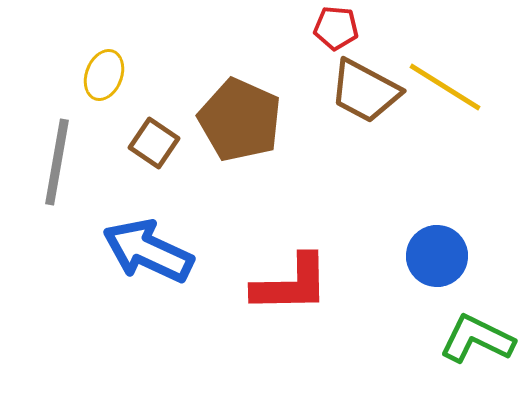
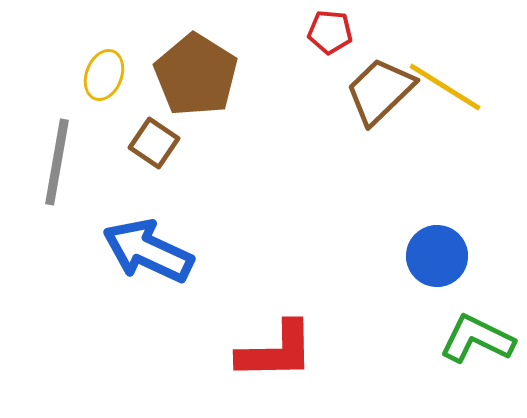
red pentagon: moved 6 px left, 4 px down
brown trapezoid: moved 15 px right; rotated 108 degrees clockwise
brown pentagon: moved 44 px left, 45 px up; rotated 8 degrees clockwise
red L-shape: moved 15 px left, 67 px down
